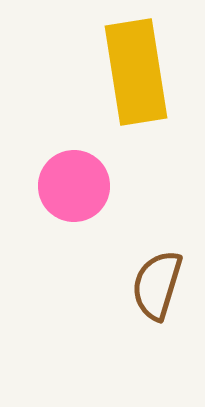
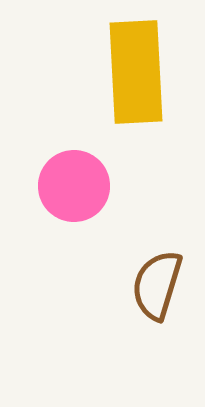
yellow rectangle: rotated 6 degrees clockwise
